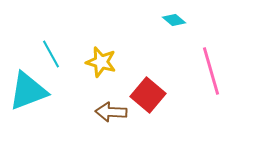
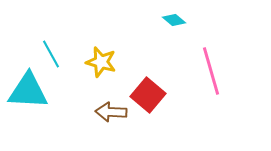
cyan triangle: rotated 24 degrees clockwise
